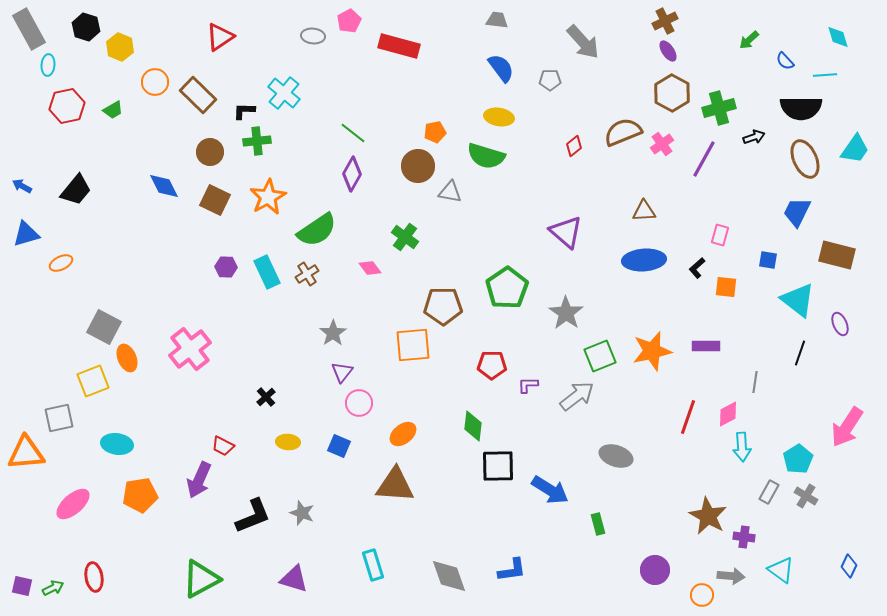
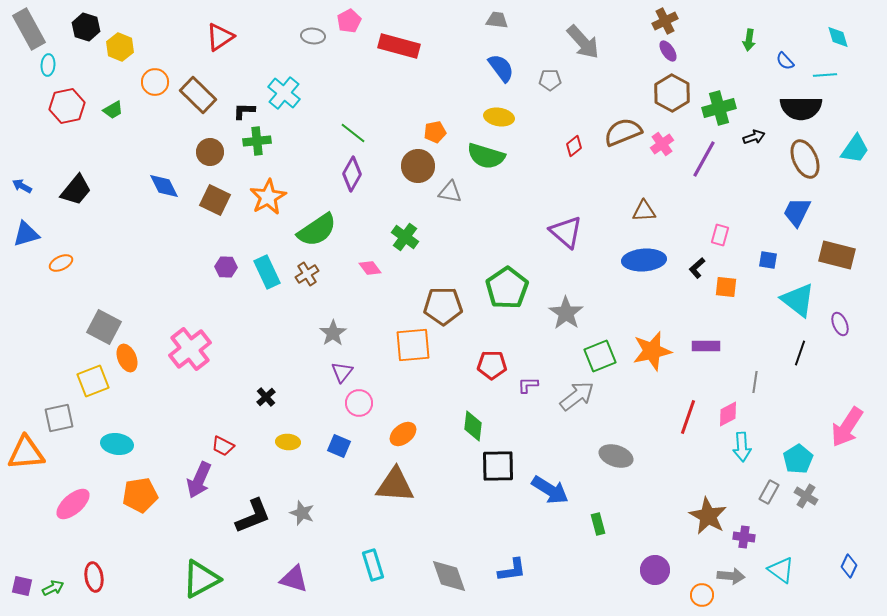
green arrow at (749, 40): rotated 40 degrees counterclockwise
